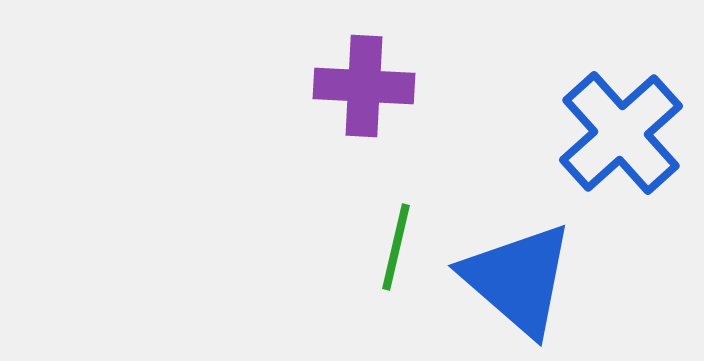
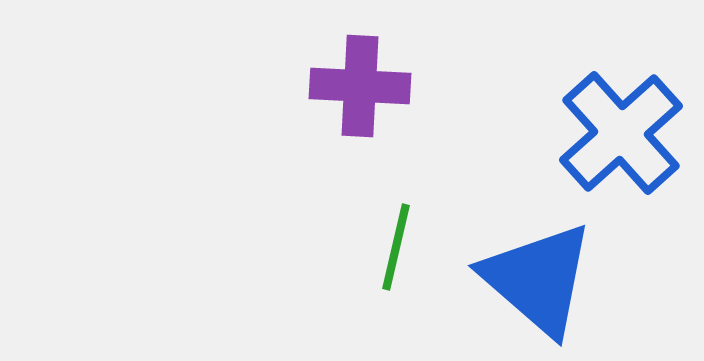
purple cross: moved 4 px left
blue triangle: moved 20 px right
